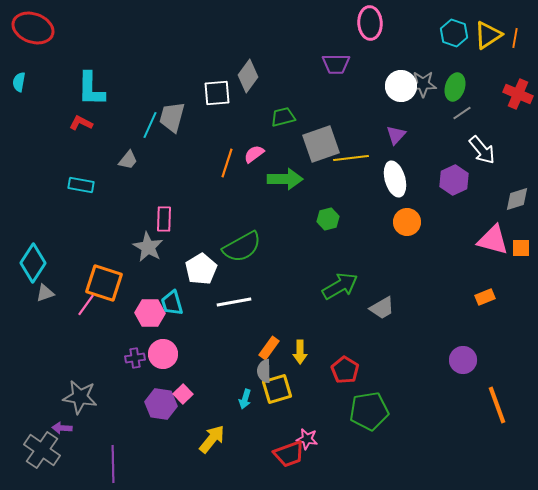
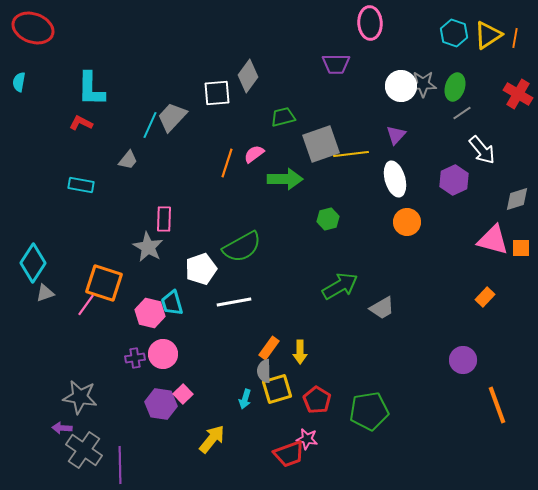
red cross at (518, 94): rotated 8 degrees clockwise
gray trapezoid at (172, 117): rotated 28 degrees clockwise
yellow line at (351, 158): moved 4 px up
white pentagon at (201, 269): rotated 12 degrees clockwise
orange rectangle at (485, 297): rotated 24 degrees counterclockwise
pink hexagon at (150, 313): rotated 12 degrees clockwise
red pentagon at (345, 370): moved 28 px left, 30 px down
gray cross at (42, 450): moved 42 px right
purple line at (113, 464): moved 7 px right, 1 px down
